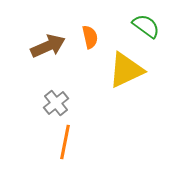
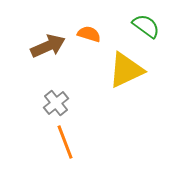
orange semicircle: moved 1 px left, 3 px up; rotated 60 degrees counterclockwise
orange line: rotated 32 degrees counterclockwise
